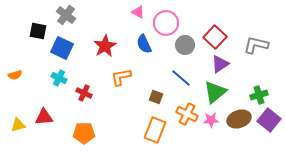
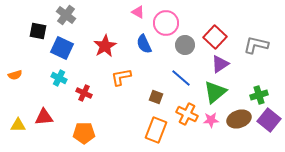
yellow triangle: rotated 14 degrees clockwise
orange rectangle: moved 1 px right
